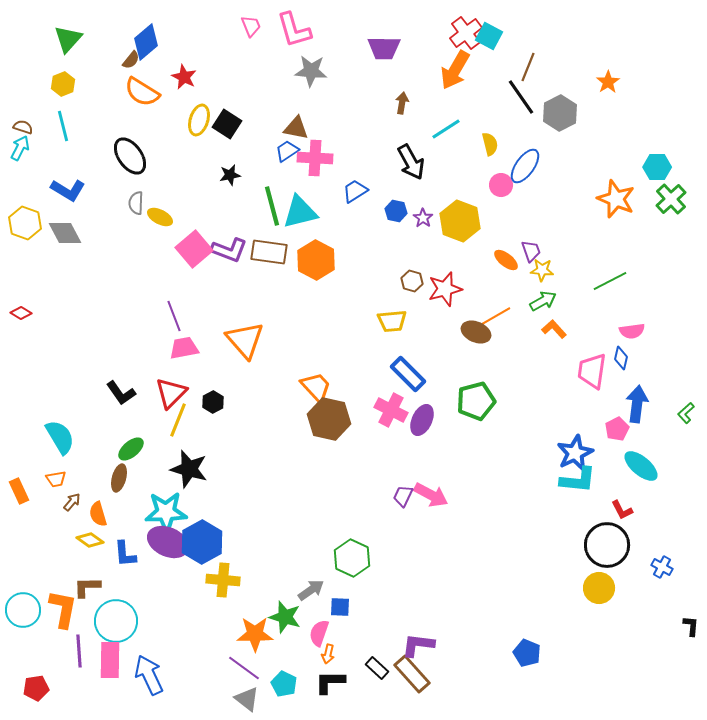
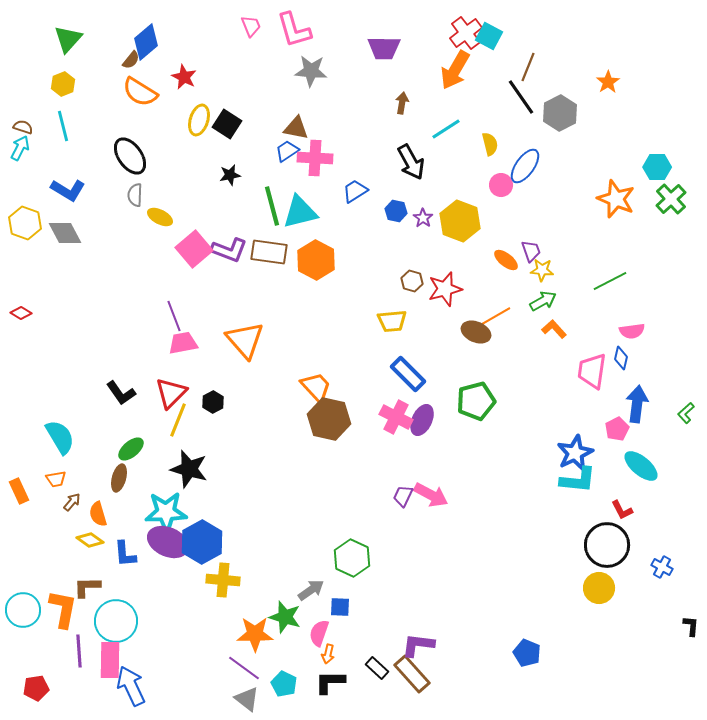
orange semicircle at (142, 92): moved 2 px left
gray semicircle at (136, 203): moved 1 px left, 8 px up
pink trapezoid at (184, 348): moved 1 px left, 5 px up
pink cross at (391, 410): moved 5 px right, 7 px down
blue arrow at (149, 675): moved 18 px left, 11 px down
